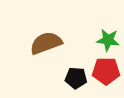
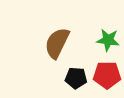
brown semicircle: moved 11 px right; rotated 44 degrees counterclockwise
red pentagon: moved 1 px right, 4 px down
